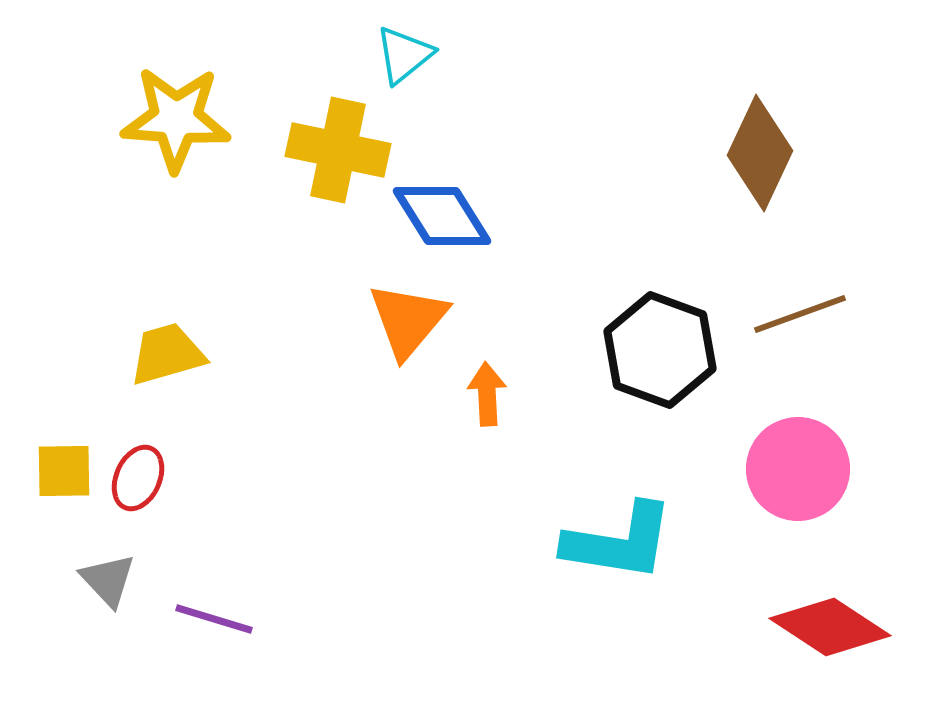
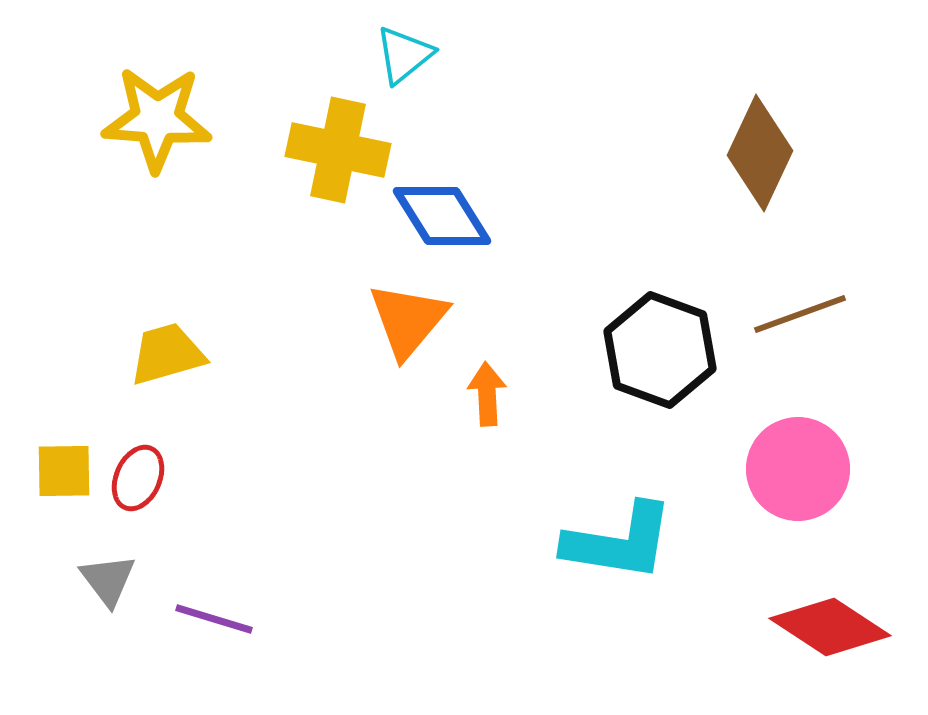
yellow star: moved 19 px left
gray triangle: rotated 6 degrees clockwise
